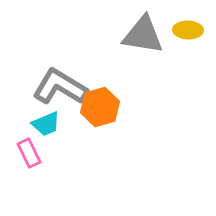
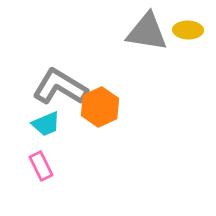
gray triangle: moved 4 px right, 3 px up
orange hexagon: rotated 9 degrees counterclockwise
pink rectangle: moved 12 px right, 13 px down
